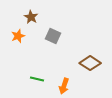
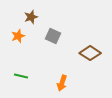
brown star: rotated 24 degrees clockwise
brown diamond: moved 10 px up
green line: moved 16 px left, 3 px up
orange arrow: moved 2 px left, 3 px up
